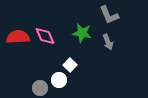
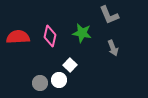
pink diamond: moved 5 px right; rotated 35 degrees clockwise
gray arrow: moved 5 px right, 6 px down
gray circle: moved 5 px up
